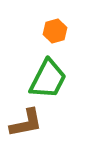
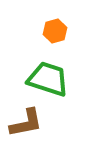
green trapezoid: rotated 99 degrees counterclockwise
